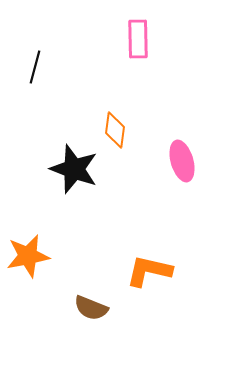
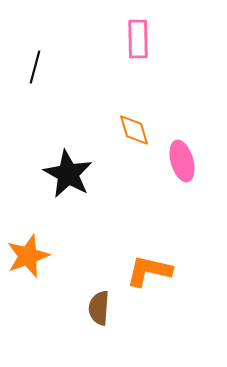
orange diamond: moved 19 px right; rotated 24 degrees counterclockwise
black star: moved 6 px left, 5 px down; rotated 9 degrees clockwise
orange star: rotated 9 degrees counterclockwise
brown semicircle: moved 8 px right; rotated 72 degrees clockwise
